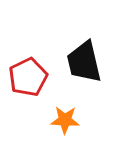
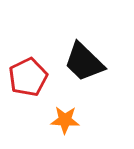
black trapezoid: rotated 33 degrees counterclockwise
